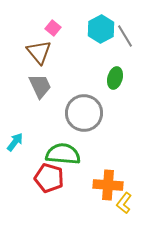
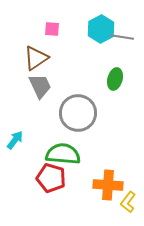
pink square: moved 1 px left, 1 px down; rotated 35 degrees counterclockwise
gray line: moved 3 px left, 1 px down; rotated 50 degrees counterclockwise
brown triangle: moved 3 px left, 6 px down; rotated 36 degrees clockwise
green ellipse: moved 1 px down
gray circle: moved 6 px left
cyan arrow: moved 2 px up
red pentagon: moved 2 px right
yellow L-shape: moved 4 px right, 1 px up
